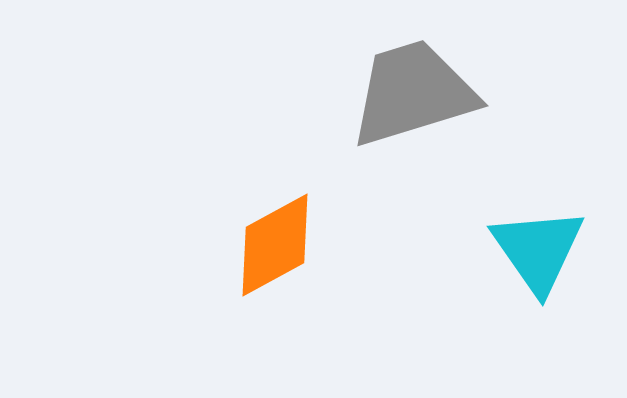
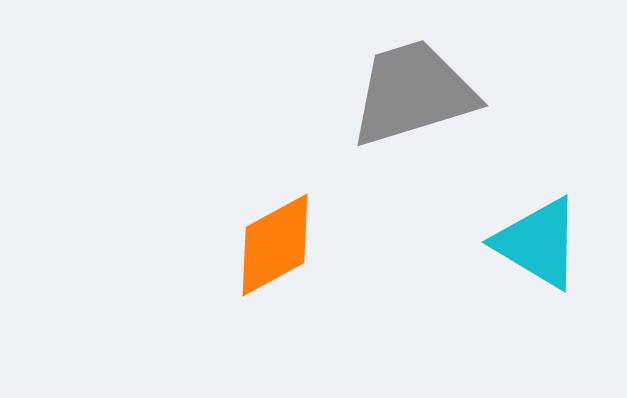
cyan triangle: moved 7 px up; rotated 24 degrees counterclockwise
